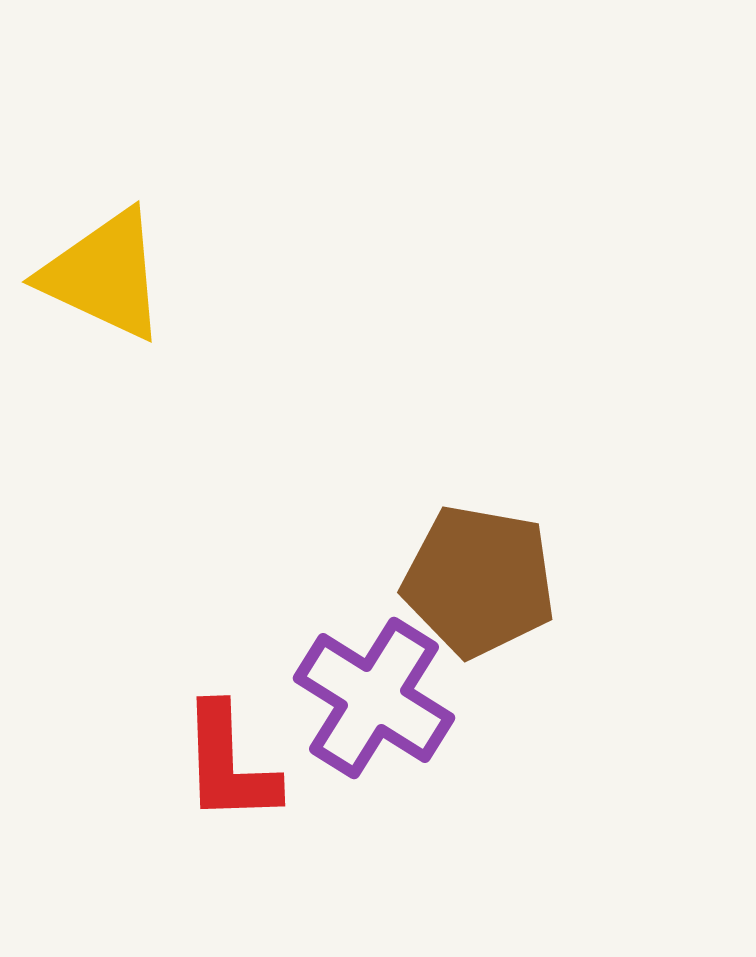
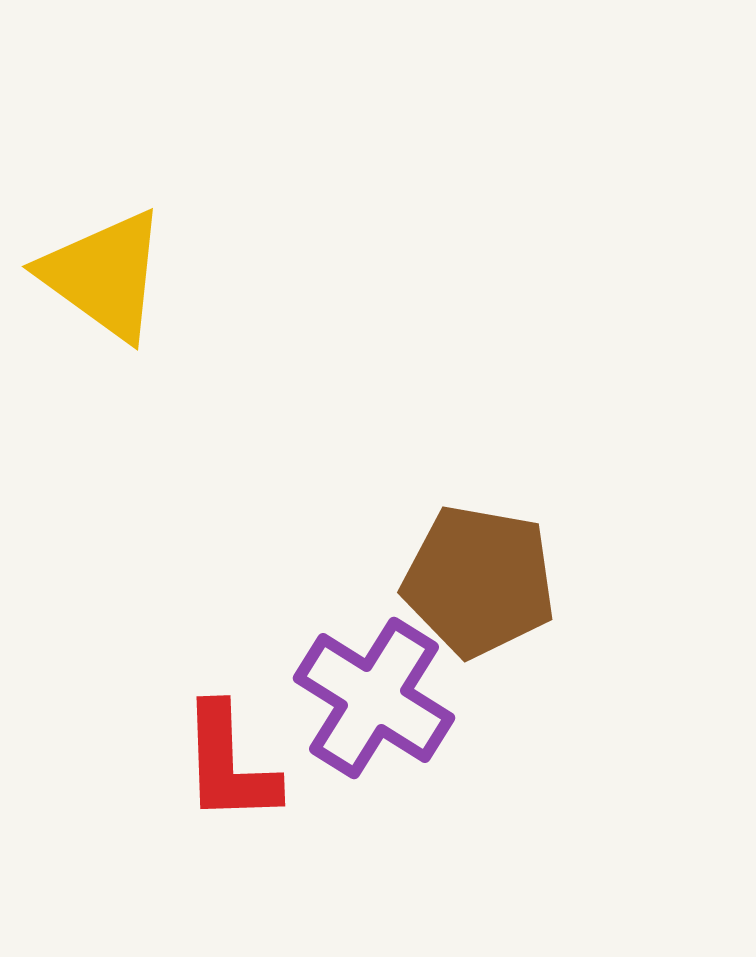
yellow triangle: rotated 11 degrees clockwise
